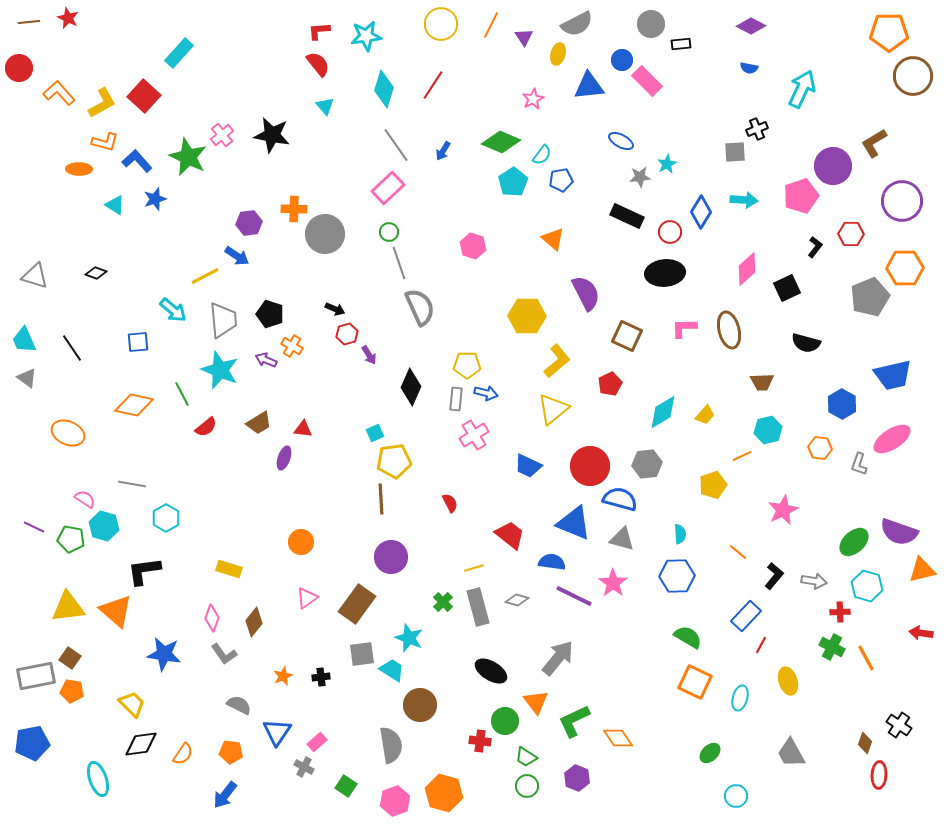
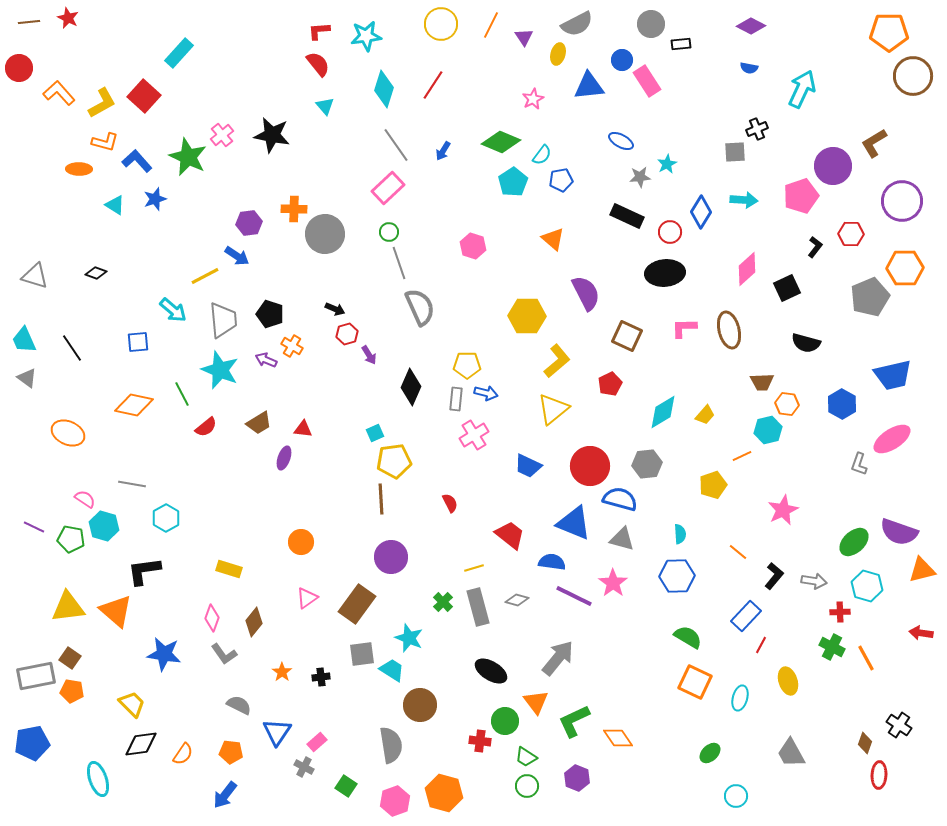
pink rectangle at (647, 81): rotated 12 degrees clockwise
orange hexagon at (820, 448): moved 33 px left, 44 px up
orange star at (283, 676): moved 1 px left, 4 px up; rotated 12 degrees counterclockwise
